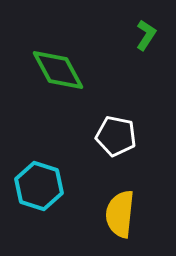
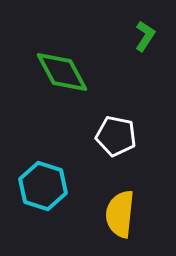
green L-shape: moved 1 px left, 1 px down
green diamond: moved 4 px right, 2 px down
cyan hexagon: moved 4 px right
